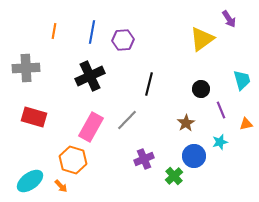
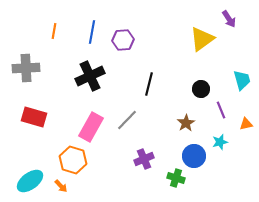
green cross: moved 2 px right, 2 px down; rotated 30 degrees counterclockwise
